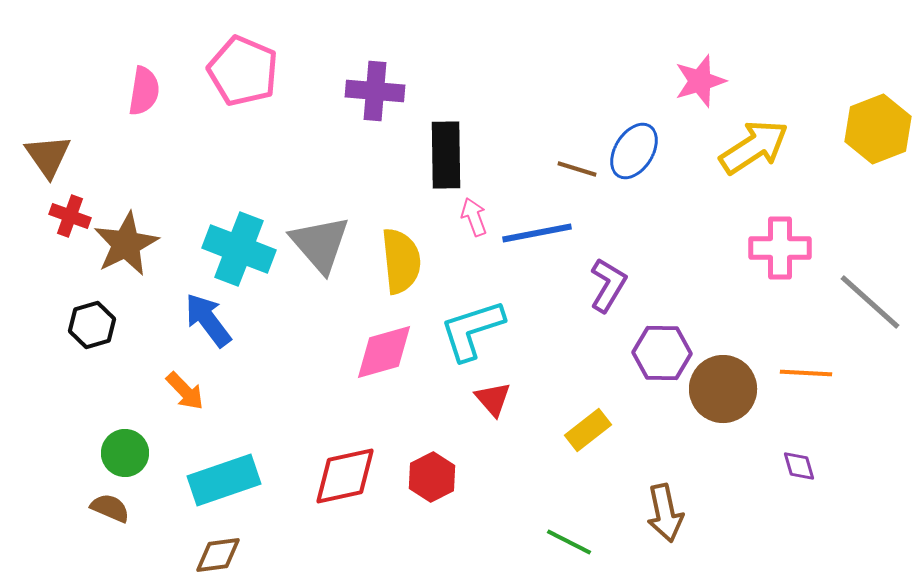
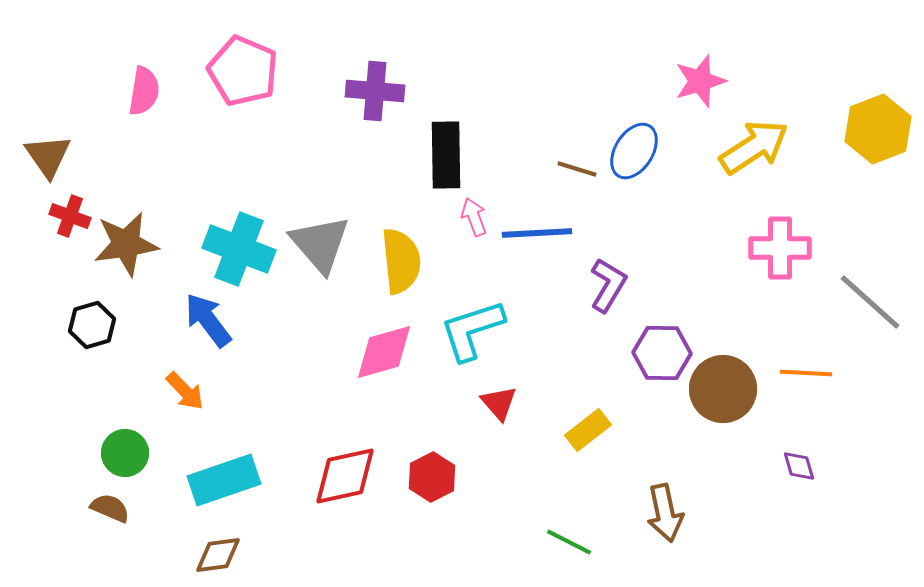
blue line: rotated 8 degrees clockwise
brown star: rotated 18 degrees clockwise
red triangle: moved 6 px right, 4 px down
